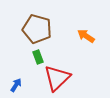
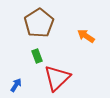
brown pentagon: moved 2 px right, 6 px up; rotated 24 degrees clockwise
green rectangle: moved 1 px left, 1 px up
